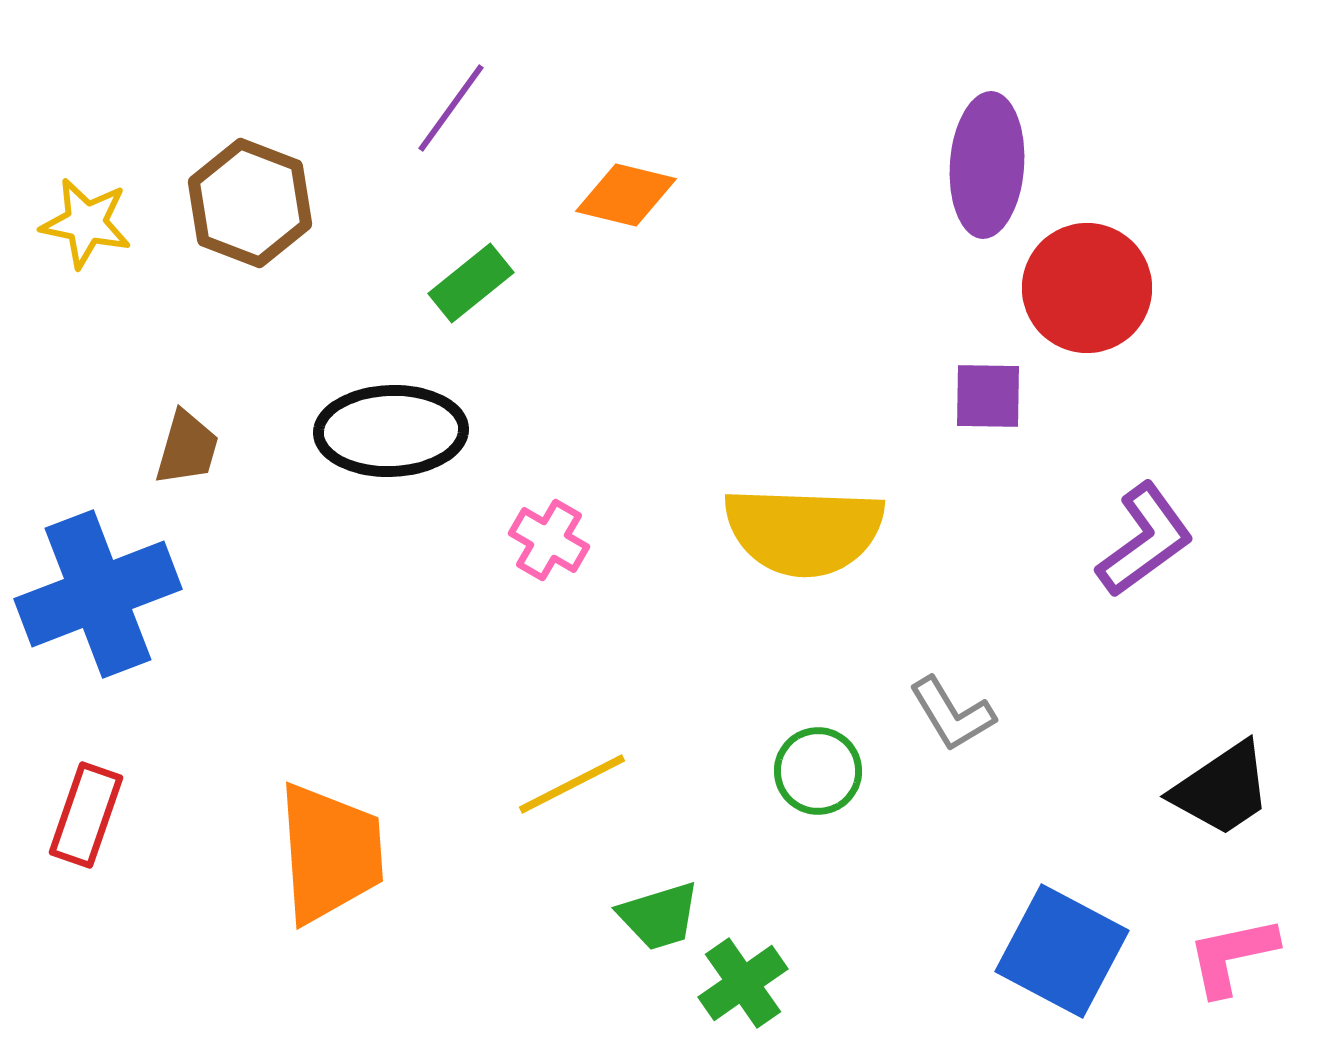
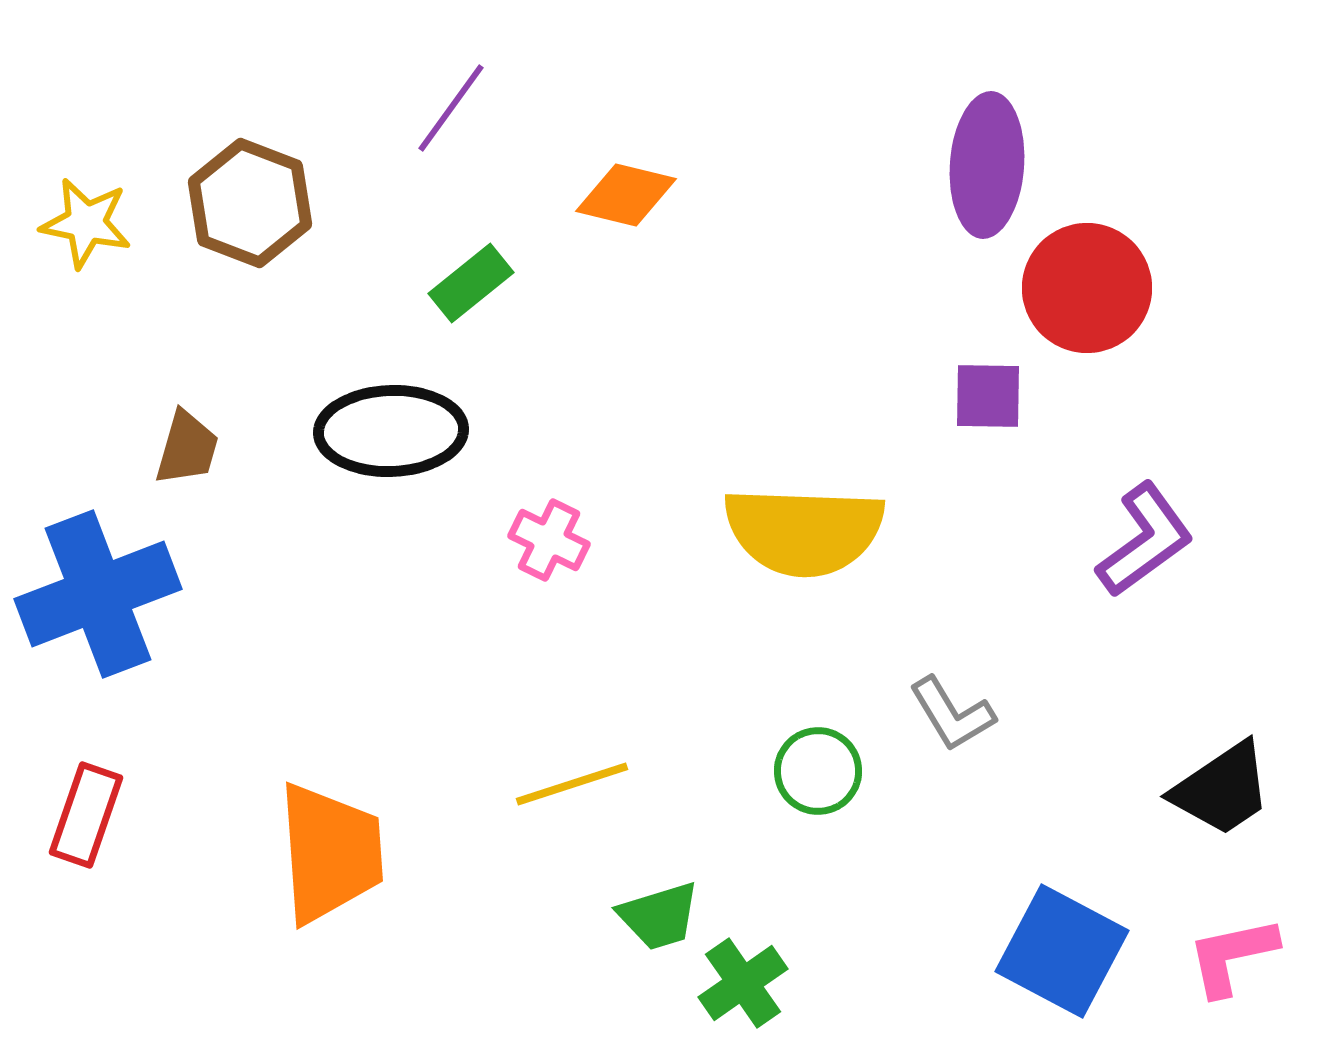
pink cross: rotated 4 degrees counterclockwise
yellow line: rotated 9 degrees clockwise
